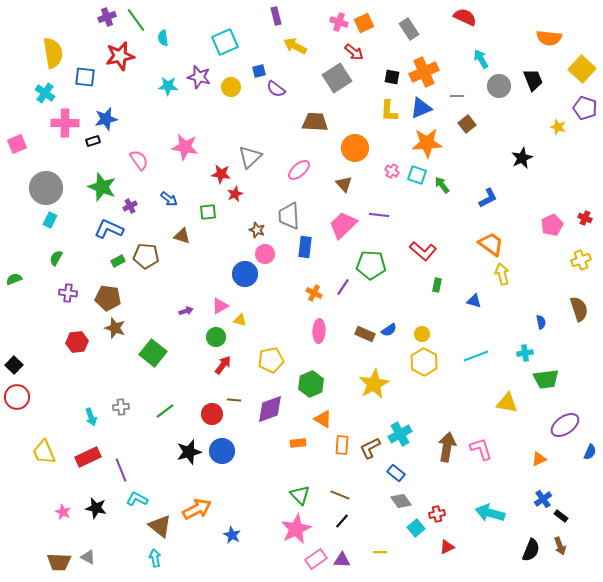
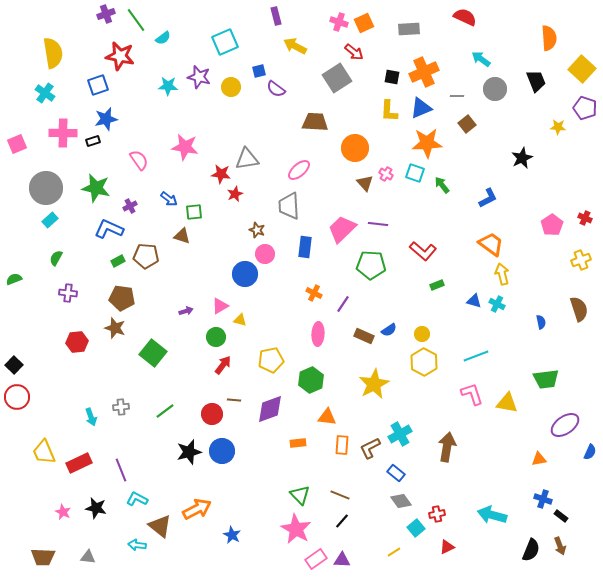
purple cross at (107, 17): moved 1 px left, 3 px up
gray rectangle at (409, 29): rotated 60 degrees counterclockwise
cyan semicircle at (163, 38): rotated 119 degrees counterclockwise
orange semicircle at (549, 38): rotated 100 degrees counterclockwise
red star at (120, 56): rotated 24 degrees clockwise
cyan arrow at (481, 59): rotated 24 degrees counterclockwise
blue square at (85, 77): moved 13 px right, 8 px down; rotated 25 degrees counterclockwise
black trapezoid at (533, 80): moved 3 px right, 1 px down
gray circle at (499, 86): moved 4 px left, 3 px down
pink cross at (65, 123): moved 2 px left, 10 px down
yellow star at (558, 127): rotated 14 degrees counterclockwise
gray triangle at (250, 157): moved 3 px left, 2 px down; rotated 35 degrees clockwise
pink cross at (392, 171): moved 6 px left, 3 px down
cyan square at (417, 175): moved 2 px left, 2 px up
brown triangle at (344, 184): moved 21 px right, 1 px up
green star at (102, 187): moved 6 px left, 1 px down; rotated 8 degrees counterclockwise
green square at (208, 212): moved 14 px left
purple line at (379, 215): moved 1 px left, 9 px down
gray trapezoid at (289, 216): moved 10 px up
cyan rectangle at (50, 220): rotated 21 degrees clockwise
pink trapezoid at (343, 225): moved 1 px left, 4 px down
pink pentagon at (552, 225): rotated 10 degrees counterclockwise
green rectangle at (437, 285): rotated 56 degrees clockwise
purple line at (343, 287): moved 17 px down
brown pentagon at (108, 298): moved 14 px right
pink ellipse at (319, 331): moved 1 px left, 3 px down
brown rectangle at (365, 334): moved 1 px left, 2 px down
cyan cross at (525, 353): moved 28 px left, 49 px up; rotated 35 degrees clockwise
green hexagon at (311, 384): moved 4 px up
orange triangle at (323, 419): moved 4 px right, 2 px up; rotated 24 degrees counterclockwise
pink L-shape at (481, 449): moved 9 px left, 55 px up
red rectangle at (88, 457): moved 9 px left, 6 px down
orange triangle at (539, 459): rotated 14 degrees clockwise
blue cross at (543, 499): rotated 36 degrees counterclockwise
cyan arrow at (490, 513): moved 2 px right, 2 px down
pink star at (296, 529): rotated 16 degrees counterclockwise
yellow line at (380, 552): moved 14 px right; rotated 32 degrees counterclockwise
gray triangle at (88, 557): rotated 21 degrees counterclockwise
cyan arrow at (155, 558): moved 18 px left, 13 px up; rotated 72 degrees counterclockwise
brown trapezoid at (59, 562): moved 16 px left, 5 px up
